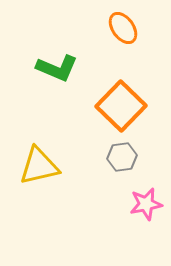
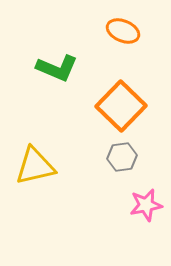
orange ellipse: moved 3 px down; rotated 32 degrees counterclockwise
yellow triangle: moved 4 px left
pink star: moved 1 px down
